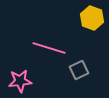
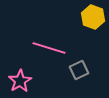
yellow hexagon: moved 1 px right, 1 px up
pink star: rotated 25 degrees counterclockwise
